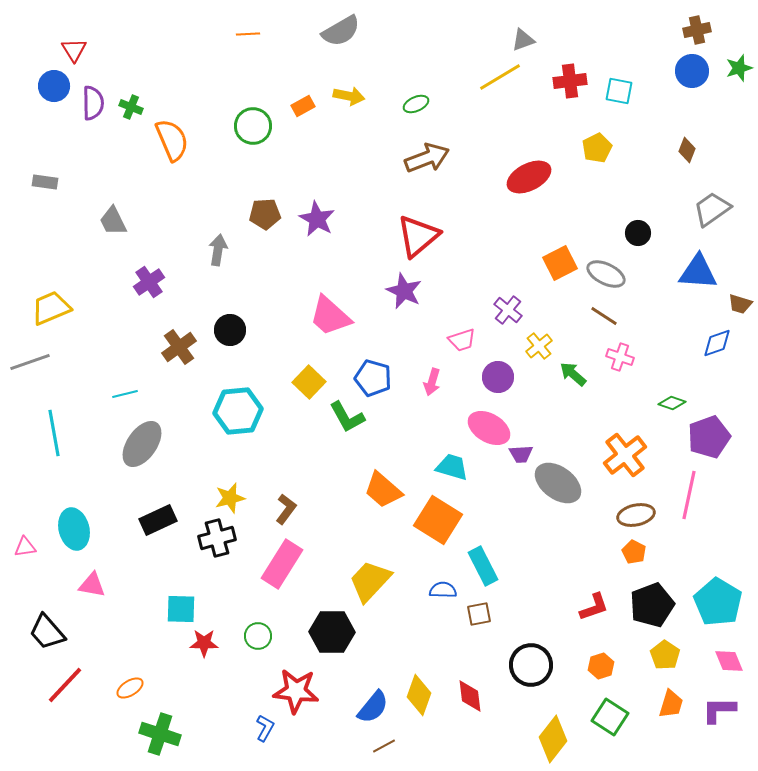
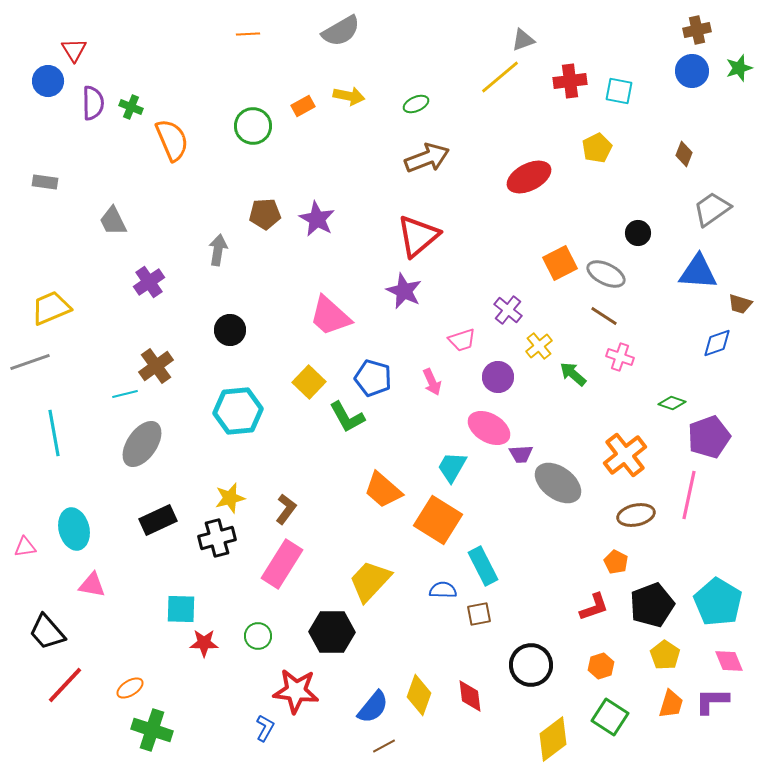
yellow line at (500, 77): rotated 9 degrees counterclockwise
blue circle at (54, 86): moved 6 px left, 5 px up
brown diamond at (687, 150): moved 3 px left, 4 px down
brown cross at (179, 347): moved 23 px left, 19 px down
pink arrow at (432, 382): rotated 40 degrees counterclockwise
cyan trapezoid at (452, 467): rotated 76 degrees counterclockwise
orange pentagon at (634, 552): moved 18 px left, 10 px down
purple L-shape at (719, 710): moved 7 px left, 9 px up
green cross at (160, 734): moved 8 px left, 4 px up
yellow diamond at (553, 739): rotated 15 degrees clockwise
